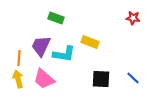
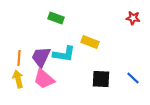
purple trapezoid: moved 11 px down
